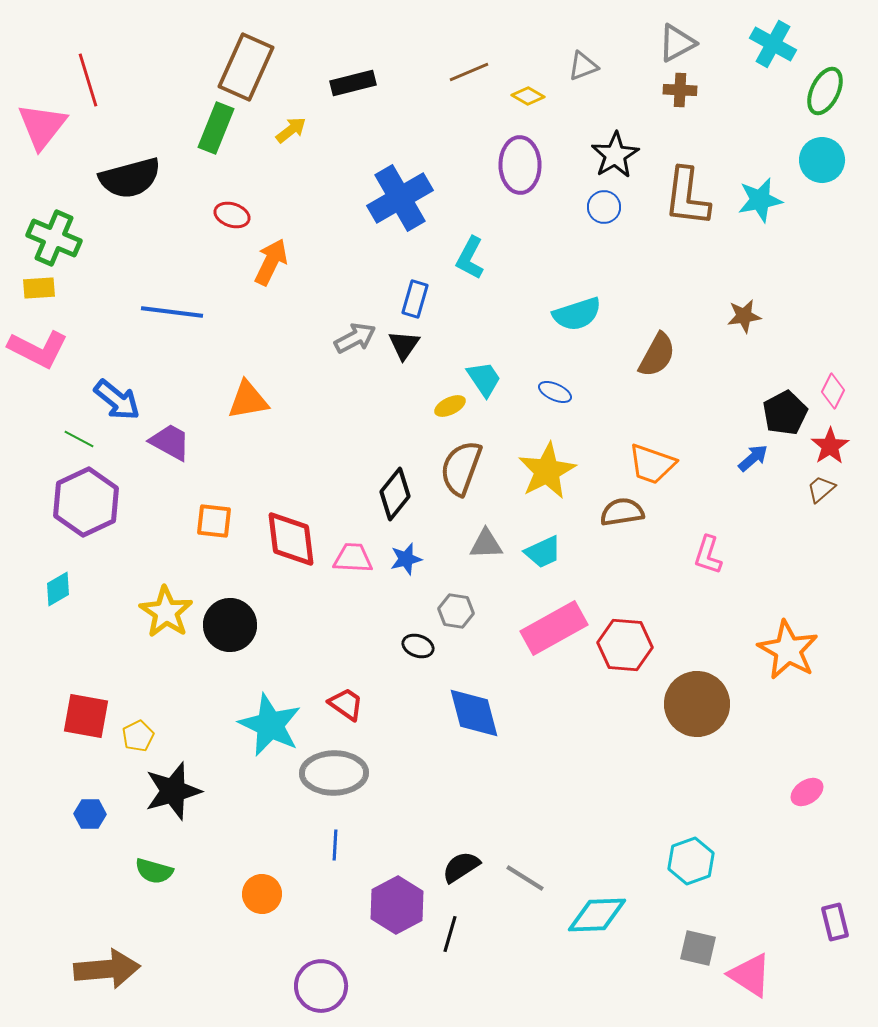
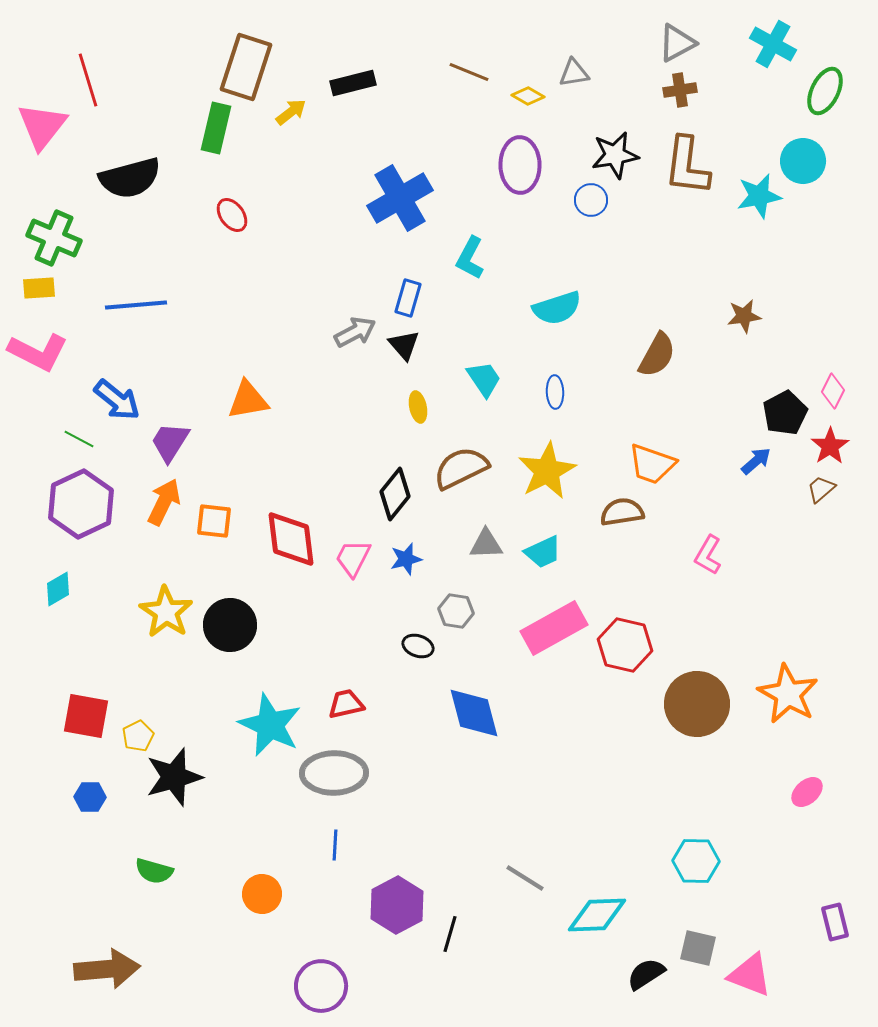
gray triangle at (583, 66): moved 9 px left, 7 px down; rotated 12 degrees clockwise
brown rectangle at (246, 67): rotated 6 degrees counterclockwise
brown line at (469, 72): rotated 45 degrees clockwise
brown cross at (680, 90): rotated 12 degrees counterclockwise
green rectangle at (216, 128): rotated 9 degrees counterclockwise
yellow arrow at (291, 130): moved 18 px up
black star at (615, 155): rotated 21 degrees clockwise
cyan circle at (822, 160): moved 19 px left, 1 px down
brown L-shape at (687, 197): moved 31 px up
cyan star at (760, 200): moved 1 px left, 4 px up
blue circle at (604, 207): moved 13 px left, 7 px up
red ellipse at (232, 215): rotated 36 degrees clockwise
orange arrow at (271, 262): moved 107 px left, 240 px down
blue rectangle at (415, 299): moved 7 px left, 1 px up
blue line at (172, 312): moved 36 px left, 7 px up; rotated 12 degrees counterclockwise
cyan semicircle at (577, 314): moved 20 px left, 6 px up
gray arrow at (355, 338): moved 6 px up
black triangle at (404, 345): rotated 16 degrees counterclockwise
pink L-shape at (38, 349): moved 3 px down
blue ellipse at (555, 392): rotated 64 degrees clockwise
yellow ellipse at (450, 406): moved 32 px left, 1 px down; rotated 76 degrees counterclockwise
purple trapezoid at (170, 442): rotated 87 degrees counterclockwise
blue arrow at (753, 458): moved 3 px right, 3 px down
brown semicircle at (461, 468): rotated 44 degrees clockwise
purple hexagon at (86, 502): moved 5 px left, 2 px down
pink L-shape at (708, 555): rotated 12 degrees clockwise
pink trapezoid at (353, 558): rotated 66 degrees counterclockwise
red hexagon at (625, 645): rotated 8 degrees clockwise
orange star at (788, 650): moved 44 px down
red trapezoid at (346, 704): rotated 48 degrees counterclockwise
black star at (173, 791): moved 1 px right, 14 px up
pink ellipse at (807, 792): rotated 8 degrees counterclockwise
blue hexagon at (90, 814): moved 17 px up
cyan hexagon at (691, 861): moved 5 px right; rotated 21 degrees clockwise
black semicircle at (461, 867): moved 185 px right, 107 px down
pink triangle at (750, 975): rotated 12 degrees counterclockwise
